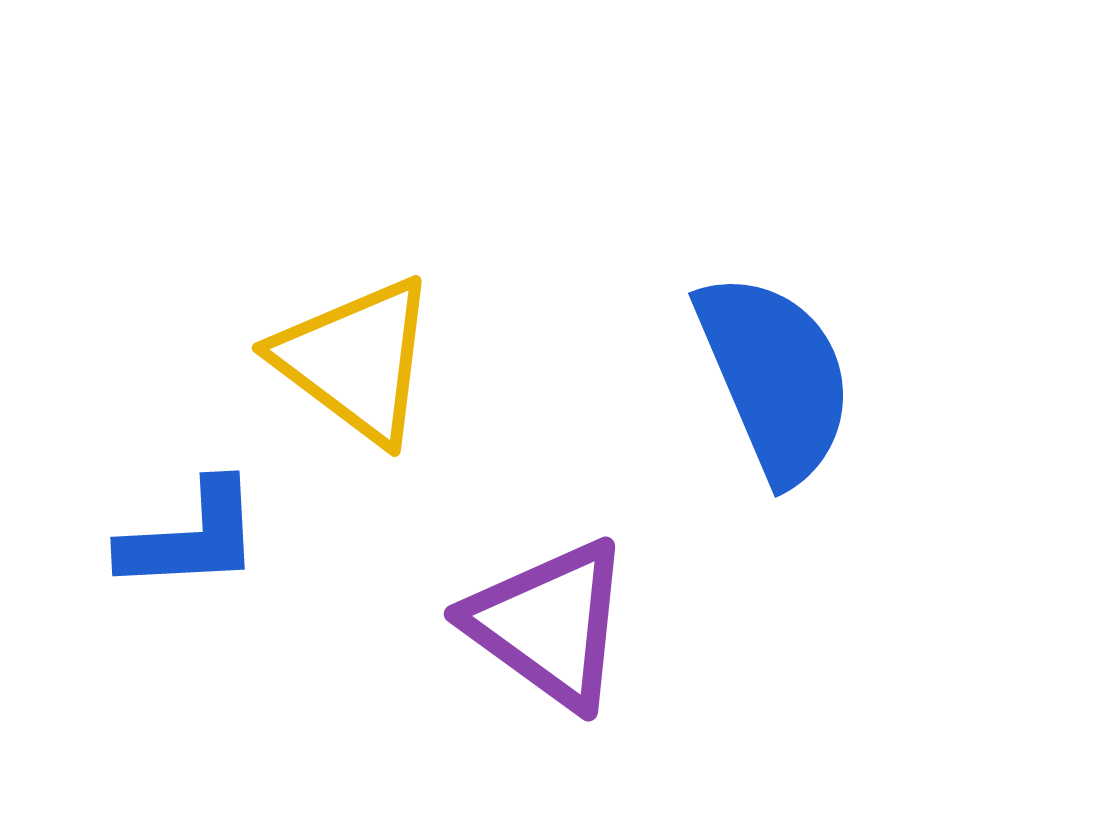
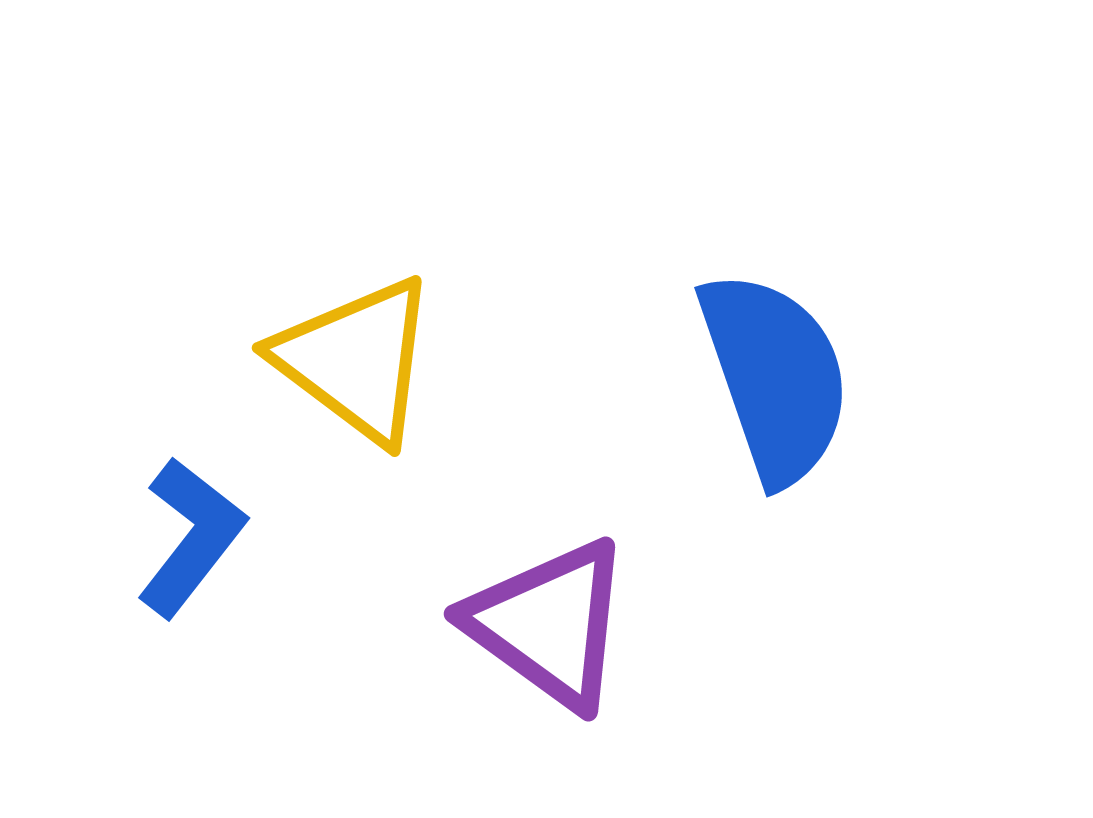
blue semicircle: rotated 4 degrees clockwise
blue L-shape: rotated 49 degrees counterclockwise
